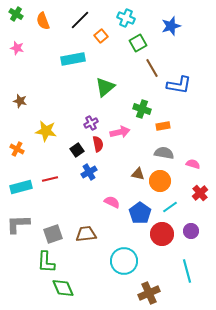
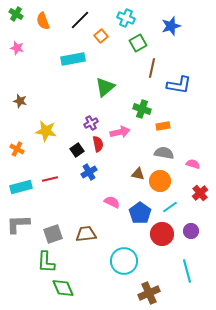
brown line at (152, 68): rotated 42 degrees clockwise
